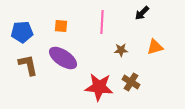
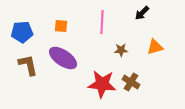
red star: moved 3 px right, 3 px up
